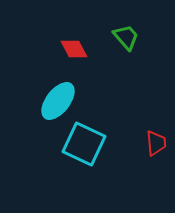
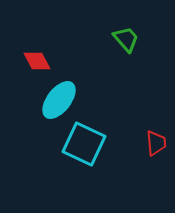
green trapezoid: moved 2 px down
red diamond: moved 37 px left, 12 px down
cyan ellipse: moved 1 px right, 1 px up
